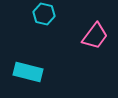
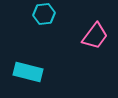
cyan hexagon: rotated 20 degrees counterclockwise
